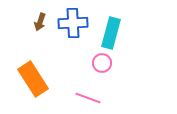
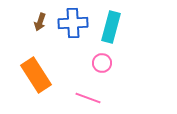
cyan rectangle: moved 6 px up
orange rectangle: moved 3 px right, 4 px up
